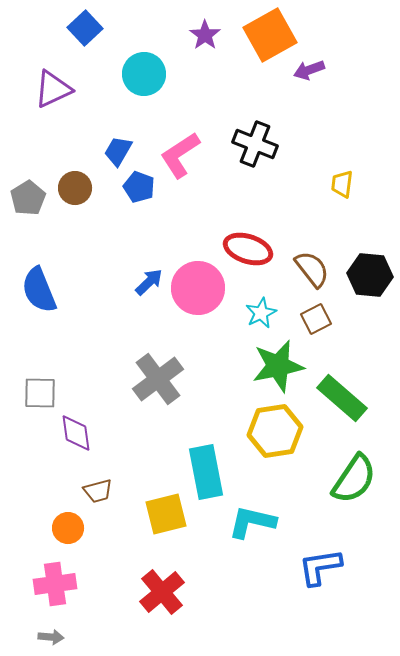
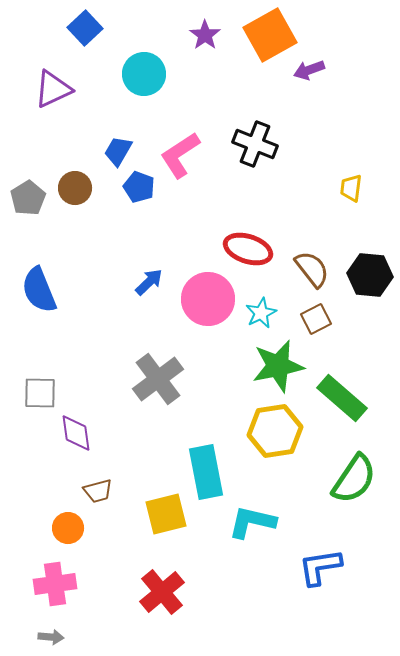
yellow trapezoid: moved 9 px right, 4 px down
pink circle: moved 10 px right, 11 px down
